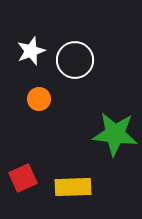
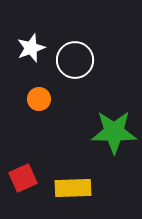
white star: moved 3 px up
green star: moved 1 px left, 2 px up; rotated 6 degrees counterclockwise
yellow rectangle: moved 1 px down
